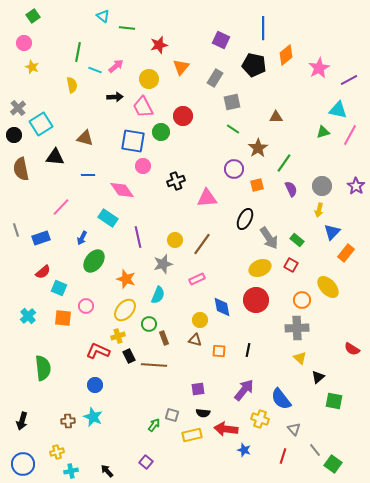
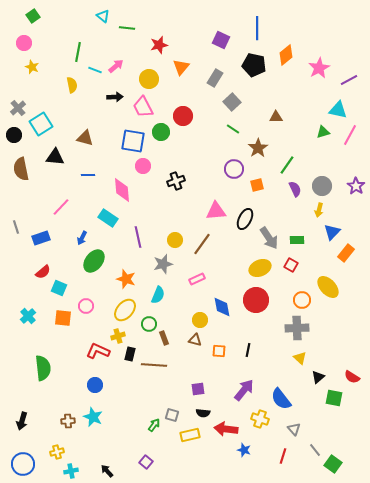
blue line at (263, 28): moved 6 px left
gray square at (232, 102): rotated 30 degrees counterclockwise
green line at (284, 163): moved 3 px right, 2 px down
purple semicircle at (291, 189): moved 4 px right
pink diamond at (122, 190): rotated 30 degrees clockwise
pink triangle at (207, 198): moved 9 px right, 13 px down
gray line at (16, 230): moved 3 px up
green rectangle at (297, 240): rotated 40 degrees counterclockwise
red semicircle at (352, 349): moved 28 px down
black rectangle at (129, 356): moved 1 px right, 2 px up; rotated 40 degrees clockwise
green square at (334, 401): moved 3 px up
yellow rectangle at (192, 435): moved 2 px left
